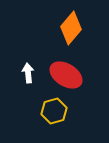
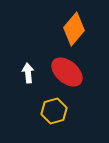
orange diamond: moved 3 px right, 1 px down
red ellipse: moved 1 px right, 3 px up; rotated 8 degrees clockwise
